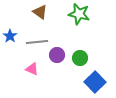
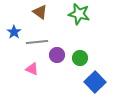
blue star: moved 4 px right, 4 px up
